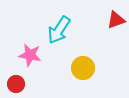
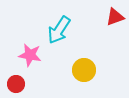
red triangle: moved 1 px left, 3 px up
yellow circle: moved 1 px right, 2 px down
